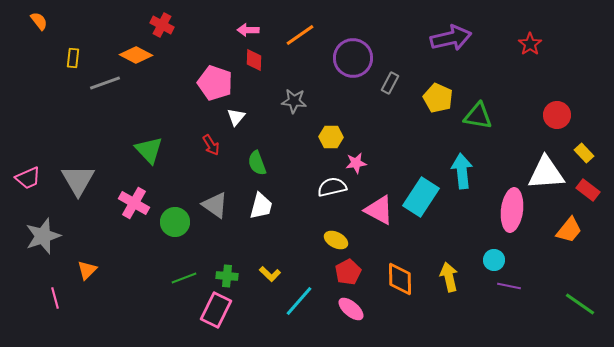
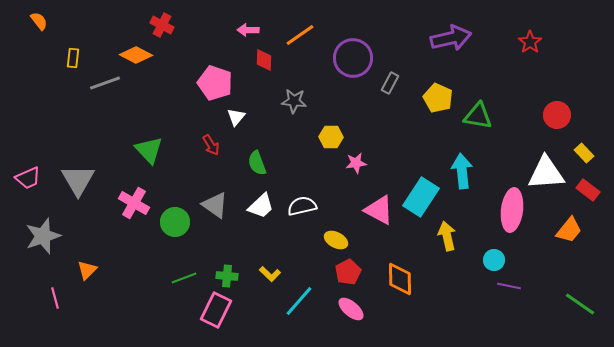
red star at (530, 44): moved 2 px up
red diamond at (254, 60): moved 10 px right
white semicircle at (332, 187): moved 30 px left, 19 px down
white trapezoid at (261, 206): rotated 32 degrees clockwise
yellow arrow at (449, 277): moved 2 px left, 41 px up
